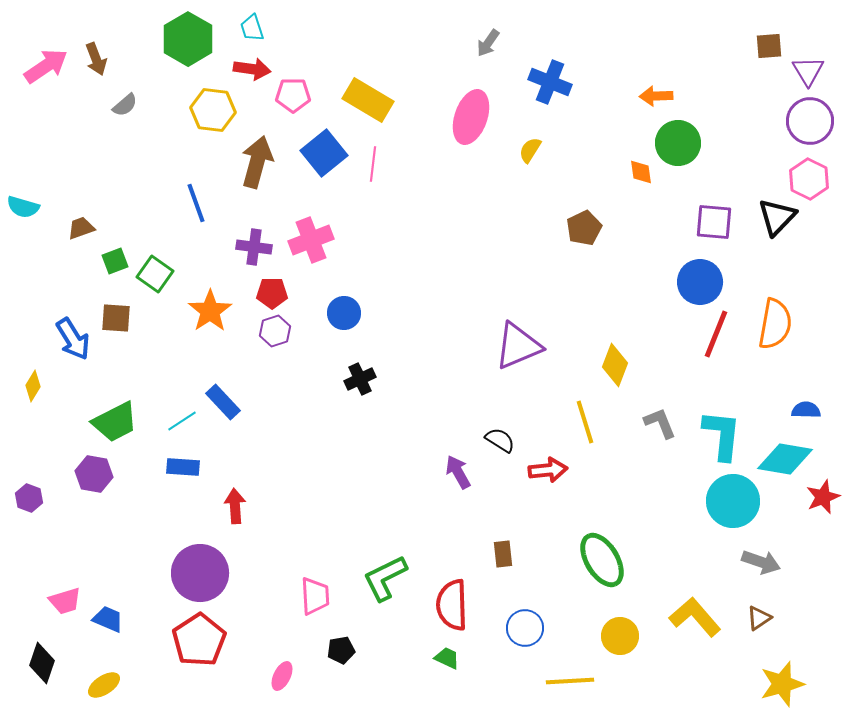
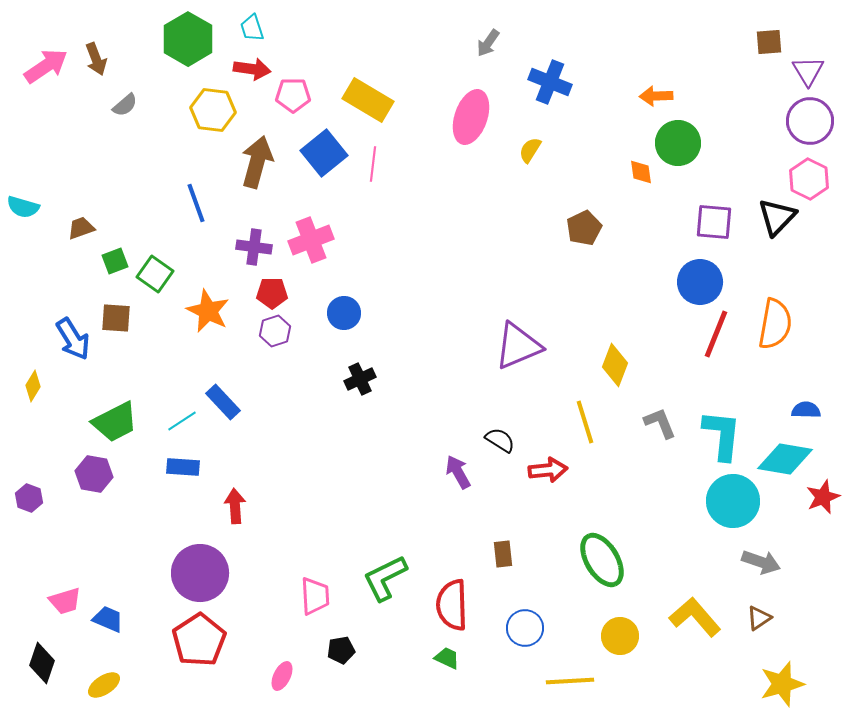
brown square at (769, 46): moved 4 px up
orange star at (210, 311): moved 2 px left; rotated 12 degrees counterclockwise
